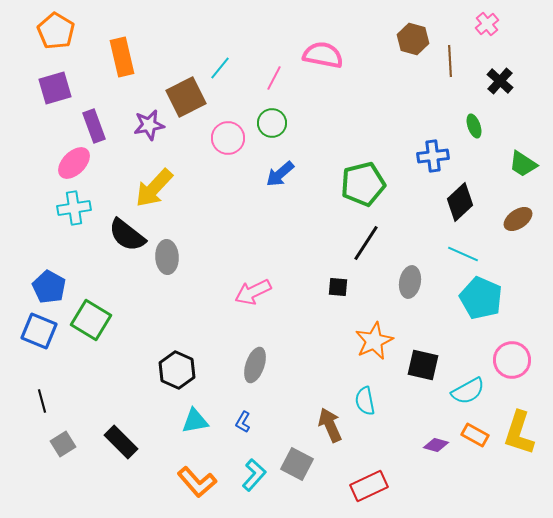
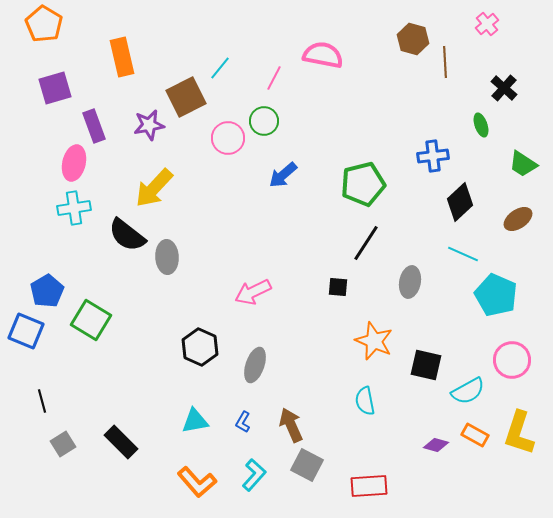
orange pentagon at (56, 31): moved 12 px left, 7 px up
brown line at (450, 61): moved 5 px left, 1 px down
black cross at (500, 81): moved 4 px right, 7 px down
green circle at (272, 123): moved 8 px left, 2 px up
green ellipse at (474, 126): moved 7 px right, 1 px up
pink ellipse at (74, 163): rotated 32 degrees counterclockwise
blue arrow at (280, 174): moved 3 px right, 1 px down
blue pentagon at (49, 287): moved 2 px left, 4 px down; rotated 12 degrees clockwise
cyan pentagon at (481, 298): moved 15 px right, 3 px up
blue square at (39, 331): moved 13 px left
orange star at (374, 341): rotated 24 degrees counterclockwise
black square at (423, 365): moved 3 px right
black hexagon at (177, 370): moved 23 px right, 23 px up
brown arrow at (330, 425): moved 39 px left
gray square at (297, 464): moved 10 px right, 1 px down
red rectangle at (369, 486): rotated 21 degrees clockwise
